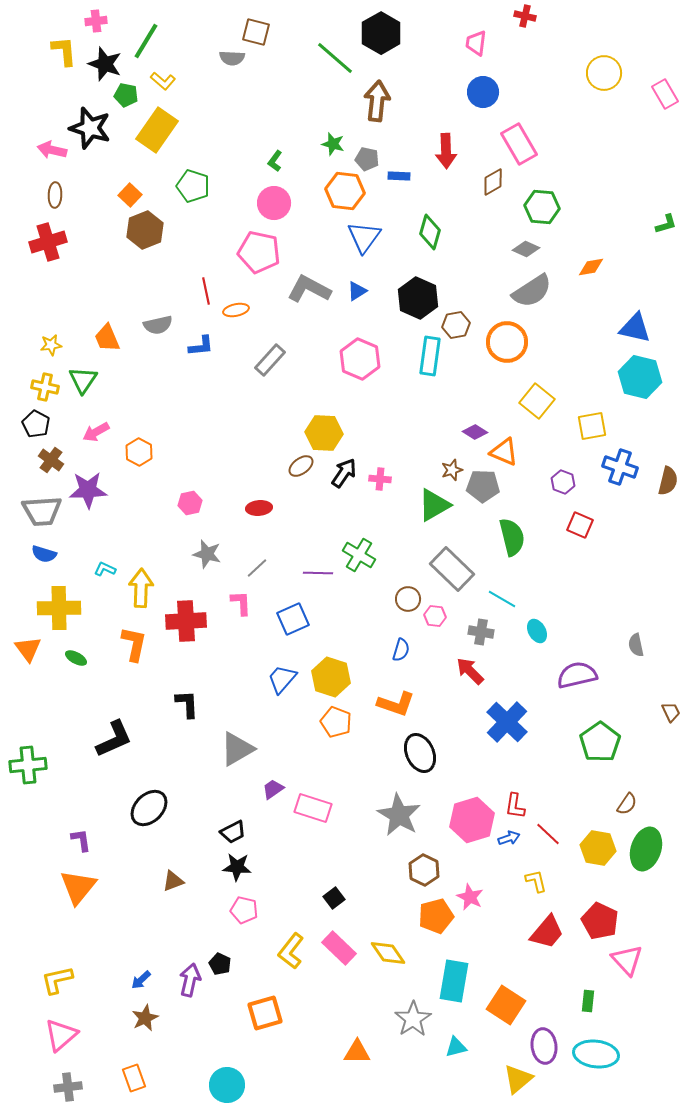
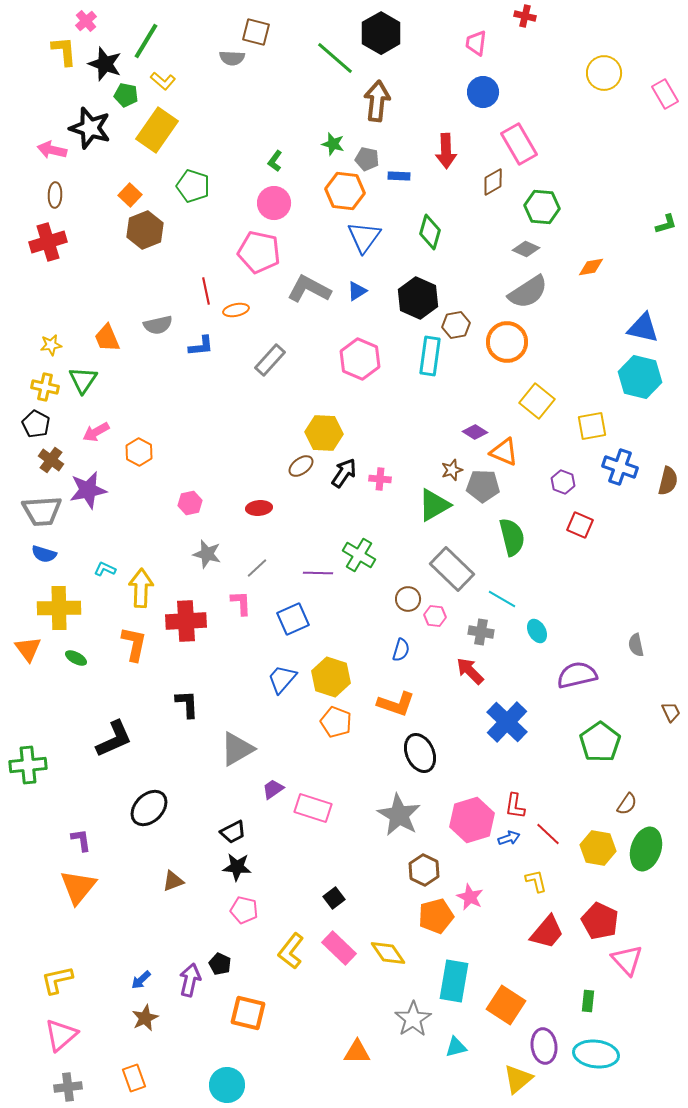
pink cross at (96, 21): moved 10 px left; rotated 35 degrees counterclockwise
gray semicircle at (532, 291): moved 4 px left, 1 px down
blue triangle at (635, 328): moved 8 px right
purple star at (88, 490): rotated 9 degrees counterclockwise
orange square at (265, 1013): moved 17 px left; rotated 30 degrees clockwise
